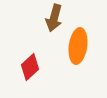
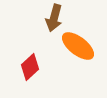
orange ellipse: rotated 60 degrees counterclockwise
